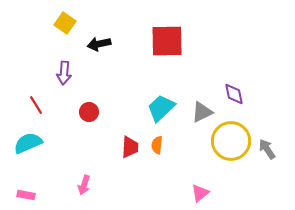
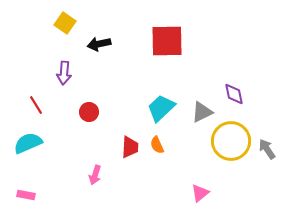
orange semicircle: rotated 30 degrees counterclockwise
pink arrow: moved 11 px right, 10 px up
